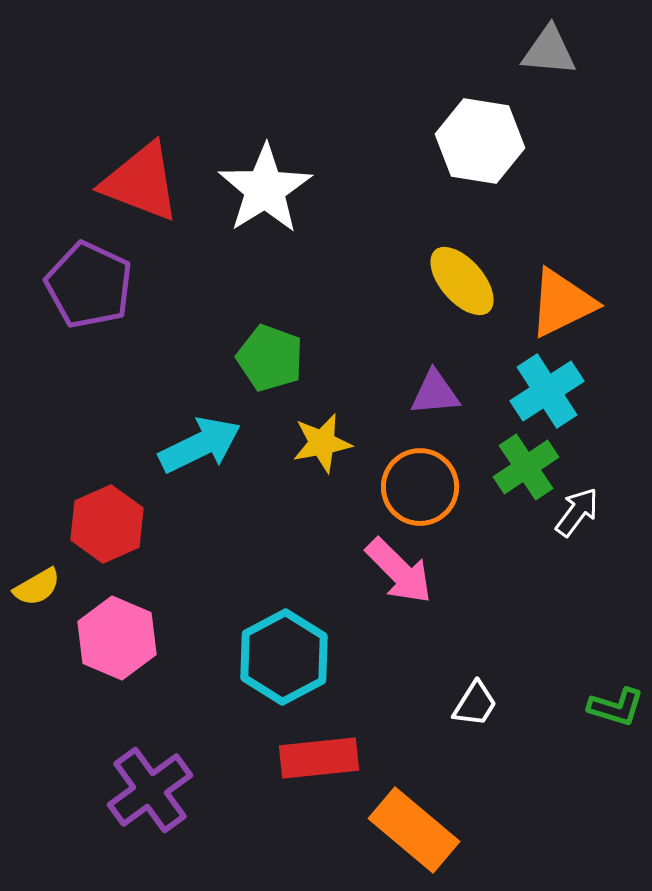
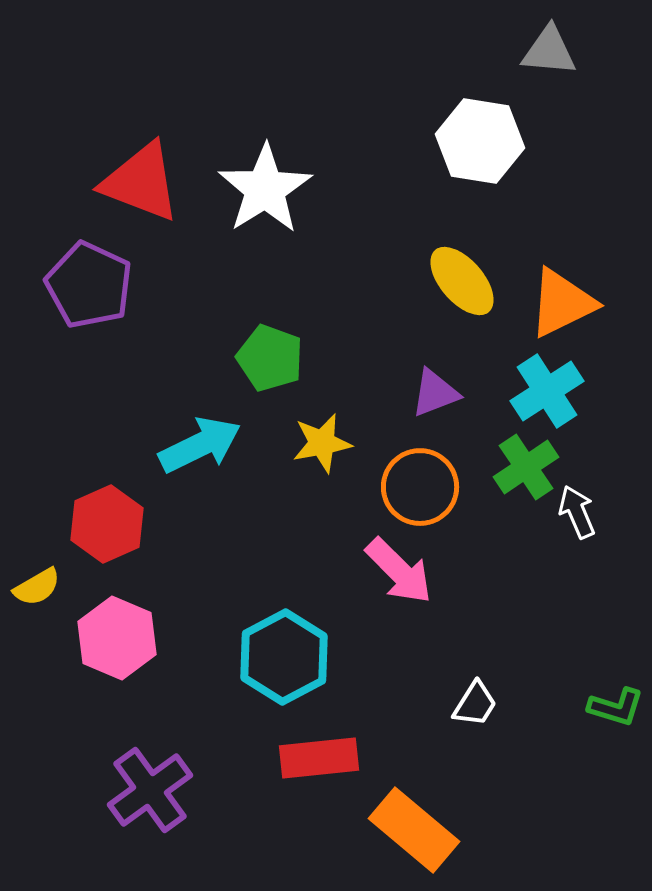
purple triangle: rotated 16 degrees counterclockwise
white arrow: rotated 60 degrees counterclockwise
